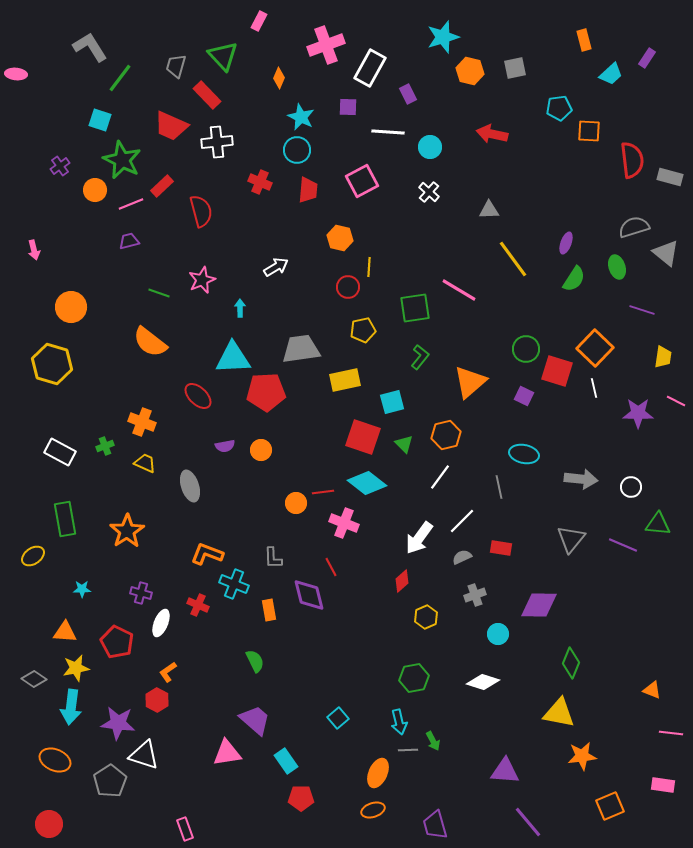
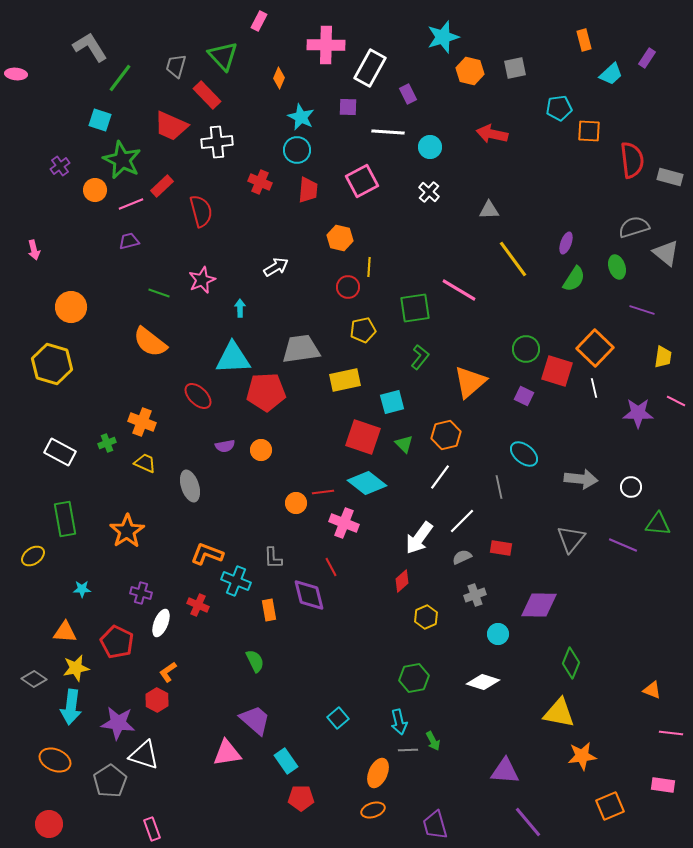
pink cross at (326, 45): rotated 21 degrees clockwise
green cross at (105, 446): moved 2 px right, 3 px up
cyan ellipse at (524, 454): rotated 28 degrees clockwise
cyan cross at (234, 584): moved 2 px right, 3 px up
pink rectangle at (185, 829): moved 33 px left
